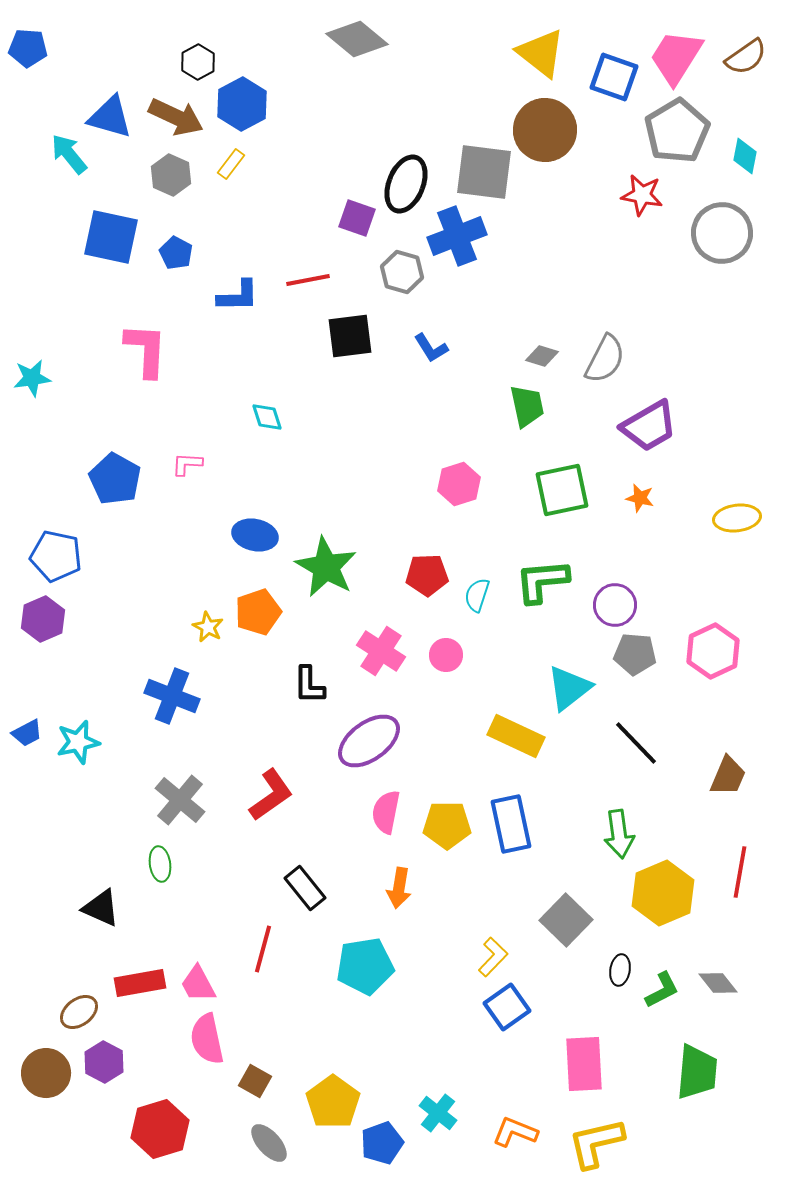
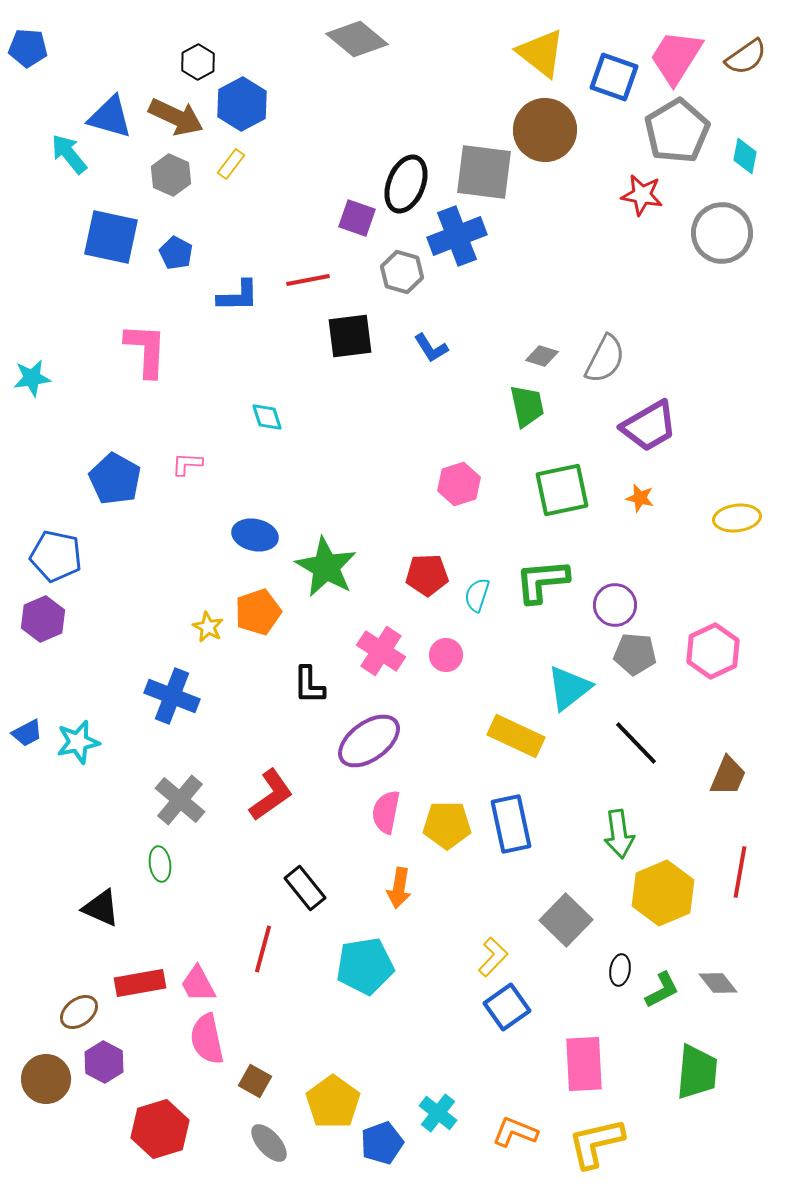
brown circle at (46, 1073): moved 6 px down
